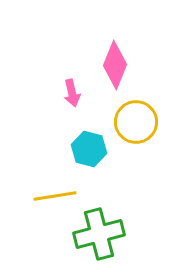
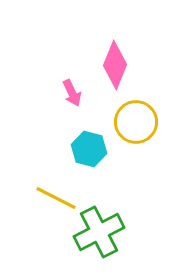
pink arrow: rotated 12 degrees counterclockwise
yellow line: moved 1 px right, 2 px down; rotated 36 degrees clockwise
green cross: moved 2 px up; rotated 12 degrees counterclockwise
